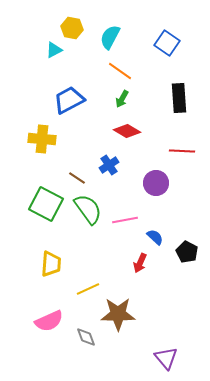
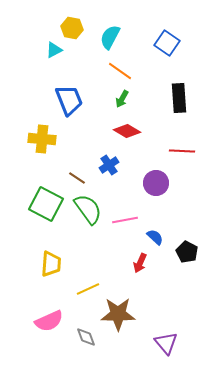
blue trapezoid: rotated 96 degrees clockwise
purple triangle: moved 15 px up
